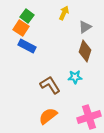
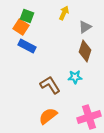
green square: rotated 16 degrees counterclockwise
orange square: moved 1 px up
